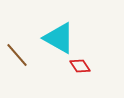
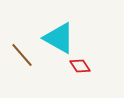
brown line: moved 5 px right
